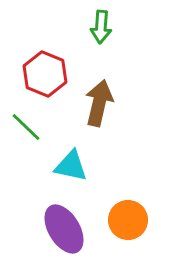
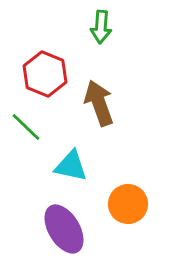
brown arrow: rotated 33 degrees counterclockwise
orange circle: moved 16 px up
